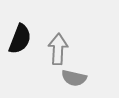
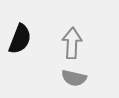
gray arrow: moved 14 px right, 6 px up
